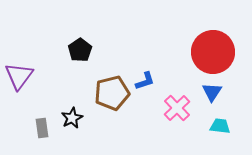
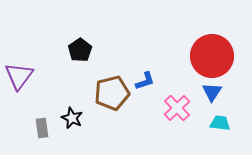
red circle: moved 1 px left, 4 px down
black star: rotated 20 degrees counterclockwise
cyan trapezoid: moved 3 px up
